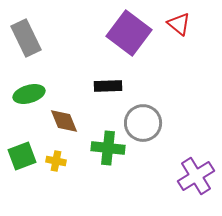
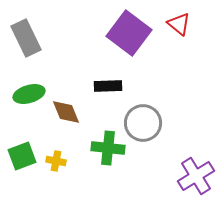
brown diamond: moved 2 px right, 9 px up
